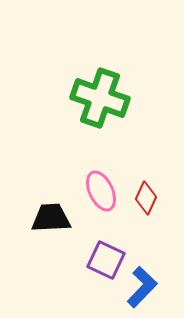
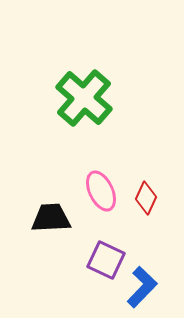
green cross: moved 16 px left; rotated 22 degrees clockwise
